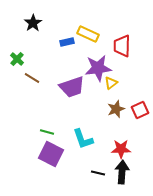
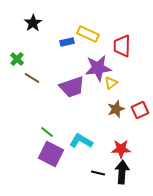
green line: rotated 24 degrees clockwise
cyan L-shape: moved 2 px left, 2 px down; rotated 140 degrees clockwise
